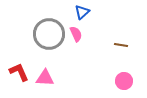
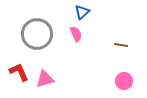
gray circle: moved 12 px left
pink triangle: moved 1 px down; rotated 18 degrees counterclockwise
